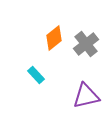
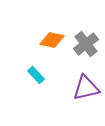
orange diamond: moved 2 px left, 2 px down; rotated 50 degrees clockwise
purple triangle: moved 8 px up
